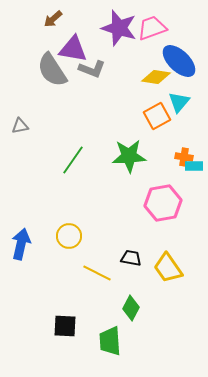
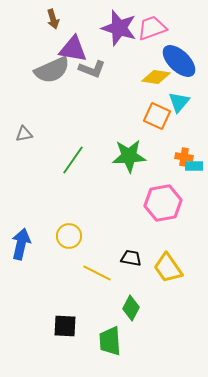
brown arrow: rotated 66 degrees counterclockwise
gray semicircle: rotated 81 degrees counterclockwise
orange square: rotated 36 degrees counterclockwise
gray triangle: moved 4 px right, 8 px down
